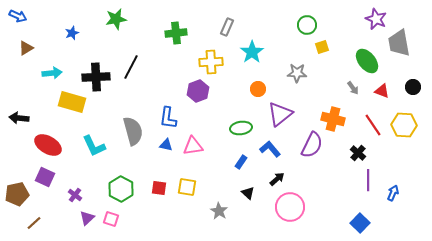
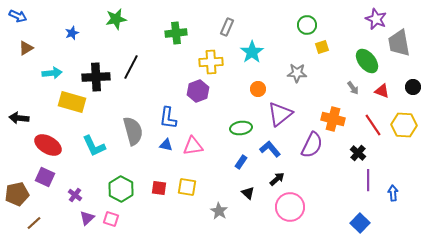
blue arrow at (393, 193): rotated 28 degrees counterclockwise
